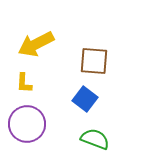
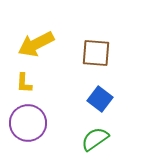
brown square: moved 2 px right, 8 px up
blue square: moved 15 px right
purple circle: moved 1 px right, 1 px up
green semicircle: rotated 56 degrees counterclockwise
